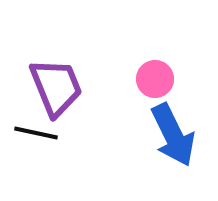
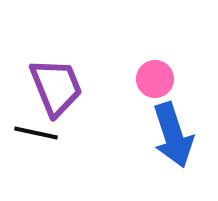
blue arrow: rotated 8 degrees clockwise
